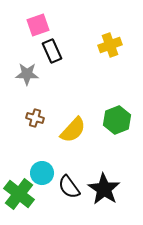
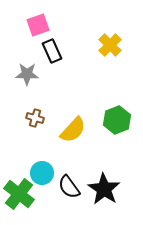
yellow cross: rotated 25 degrees counterclockwise
